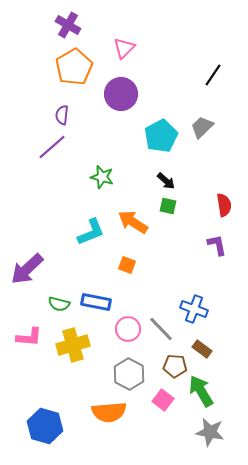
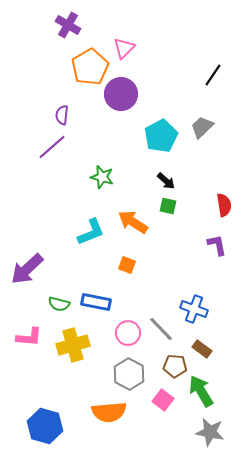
orange pentagon: moved 16 px right
pink circle: moved 4 px down
